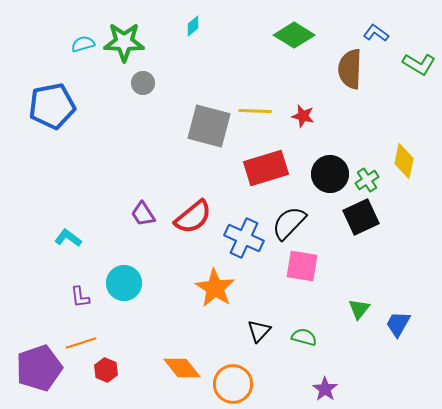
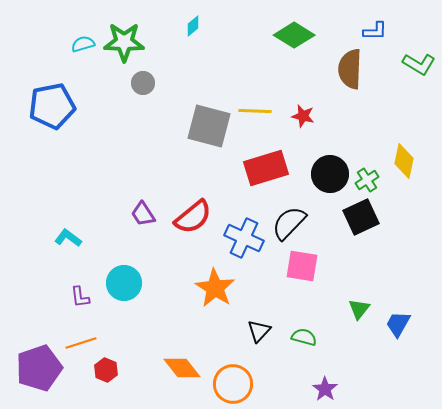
blue L-shape: moved 1 px left, 2 px up; rotated 145 degrees clockwise
